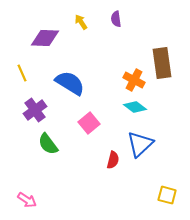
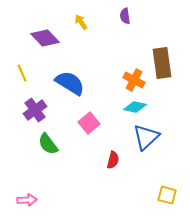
purple semicircle: moved 9 px right, 3 px up
purple diamond: rotated 44 degrees clockwise
cyan diamond: rotated 25 degrees counterclockwise
blue triangle: moved 6 px right, 7 px up
pink arrow: rotated 36 degrees counterclockwise
